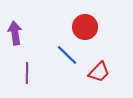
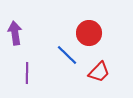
red circle: moved 4 px right, 6 px down
